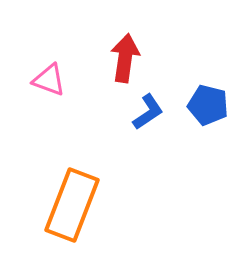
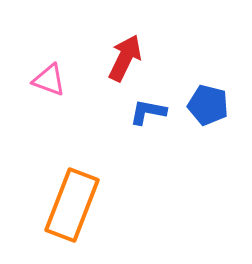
red arrow: rotated 18 degrees clockwise
blue L-shape: rotated 135 degrees counterclockwise
